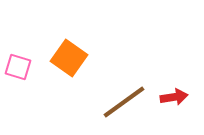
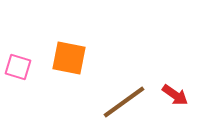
orange square: rotated 24 degrees counterclockwise
red arrow: moved 1 px right, 2 px up; rotated 44 degrees clockwise
